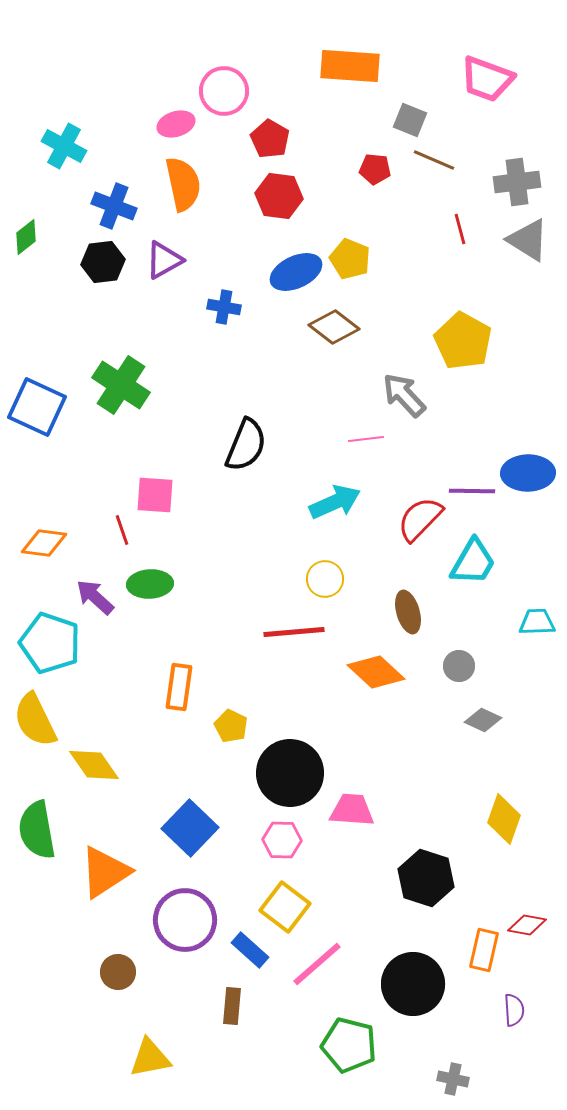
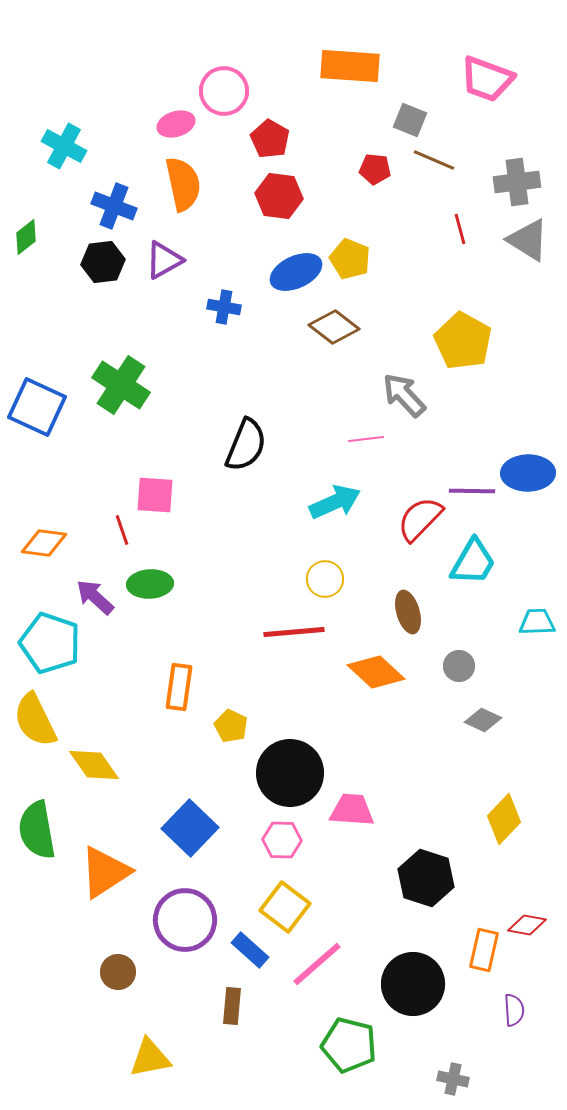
yellow diamond at (504, 819): rotated 24 degrees clockwise
